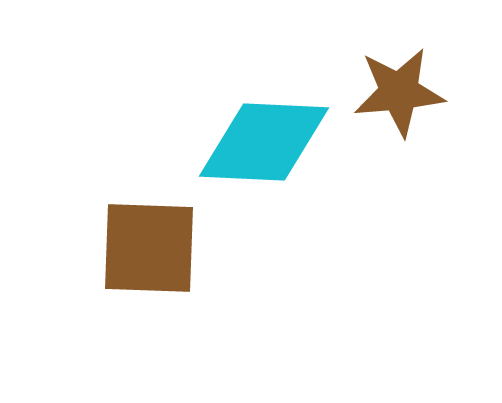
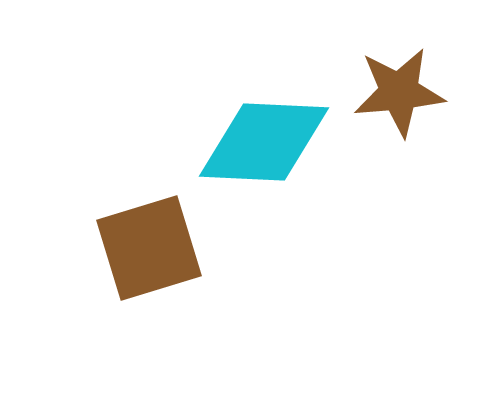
brown square: rotated 19 degrees counterclockwise
